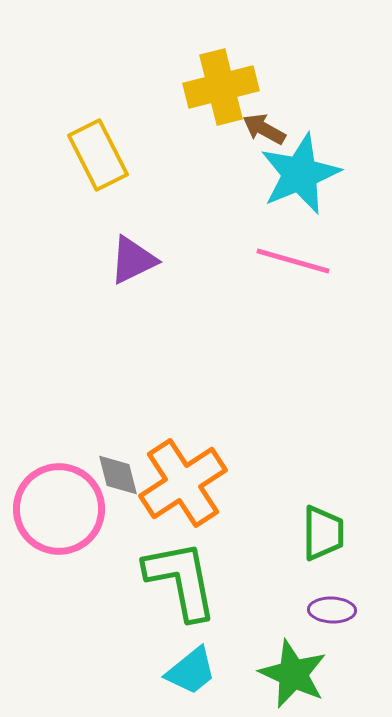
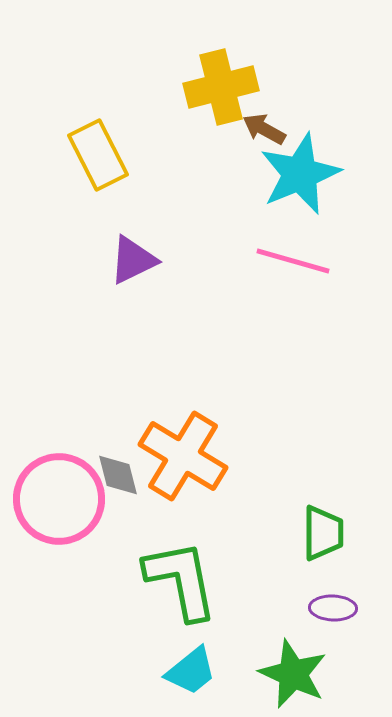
orange cross: moved 27 px up; rotated 26 degrees counterclockwise
pink circle: moved 10 px up
purple ellipse: moved 1 px right, 2 px up
